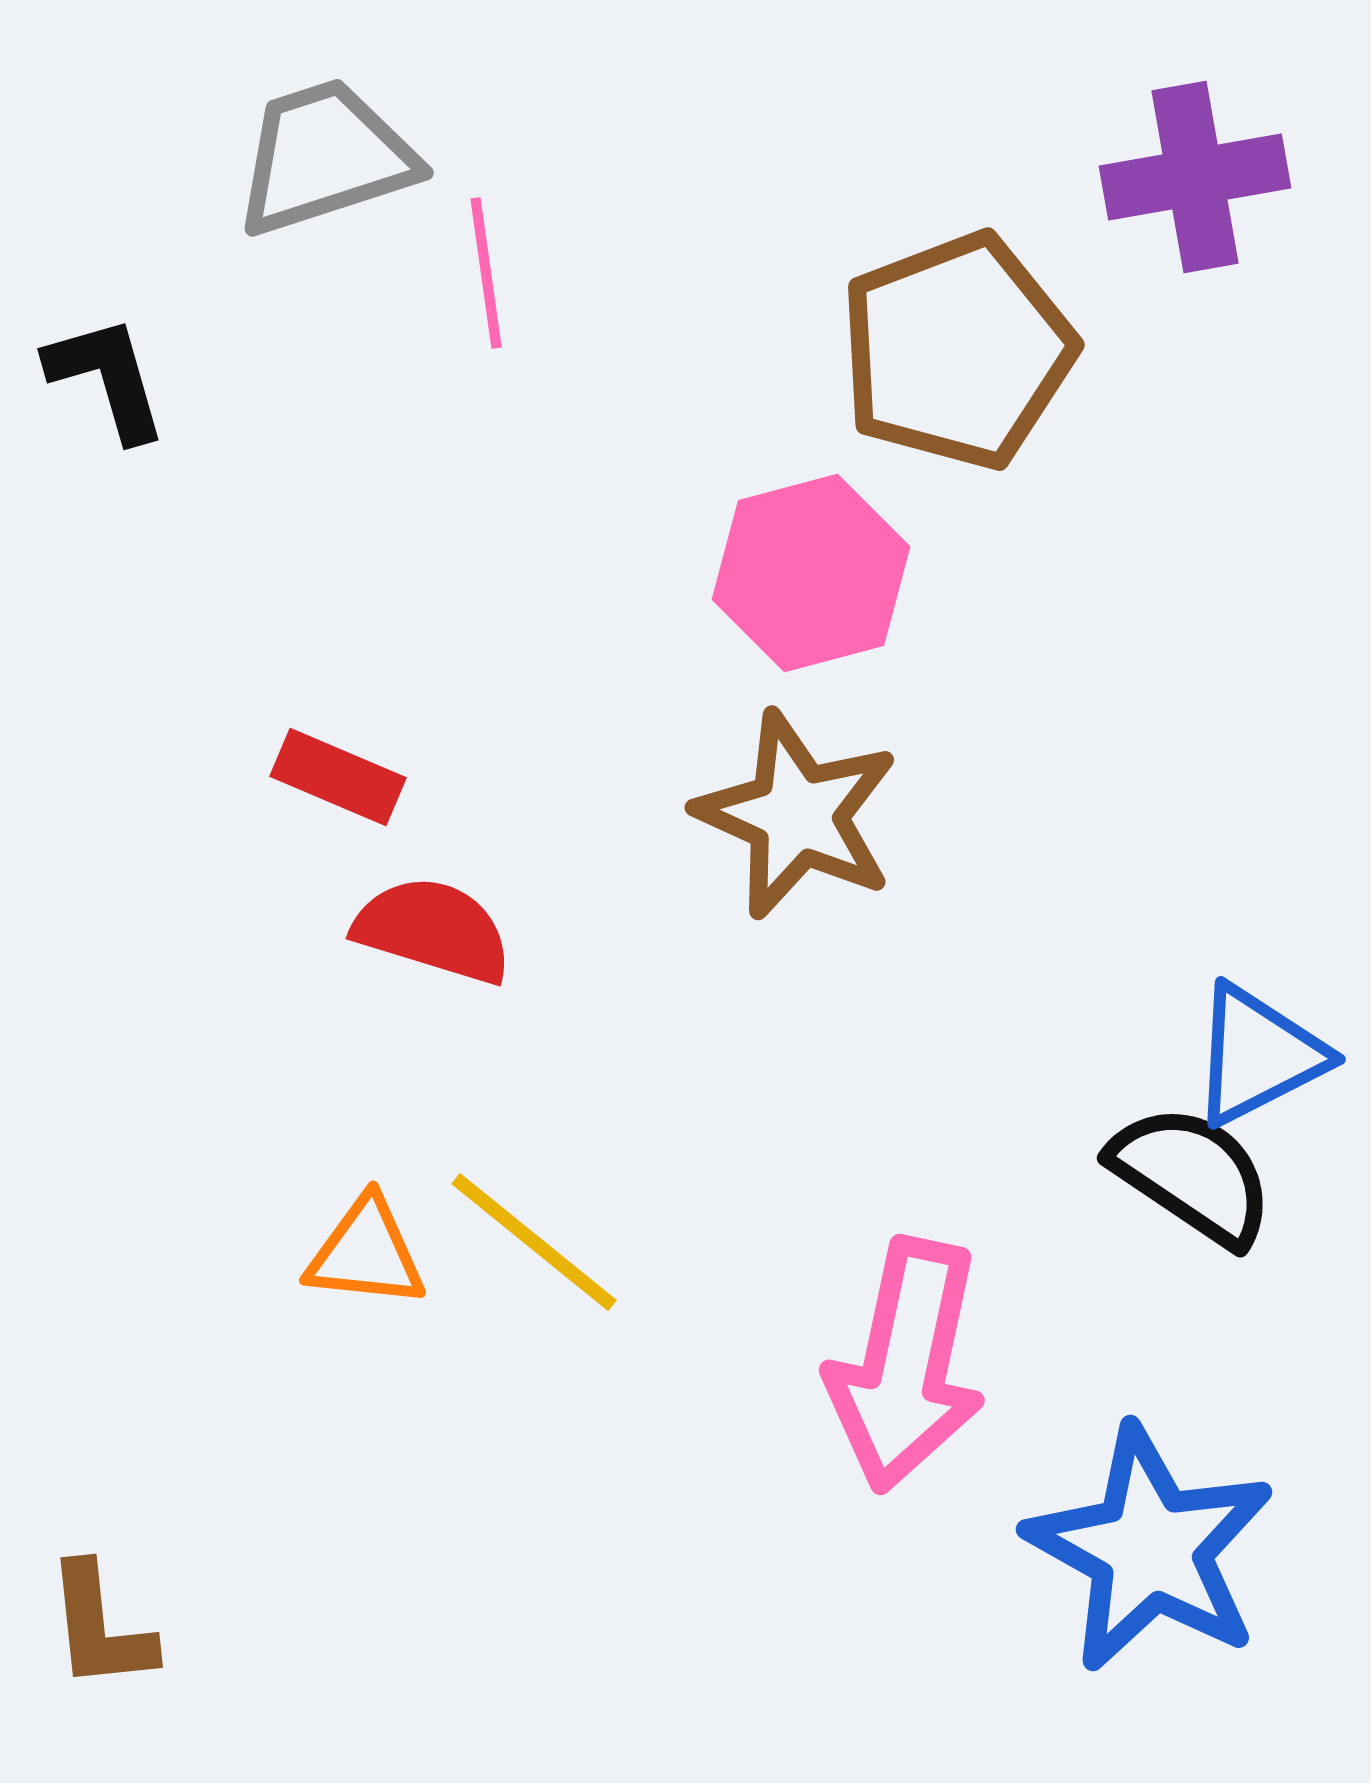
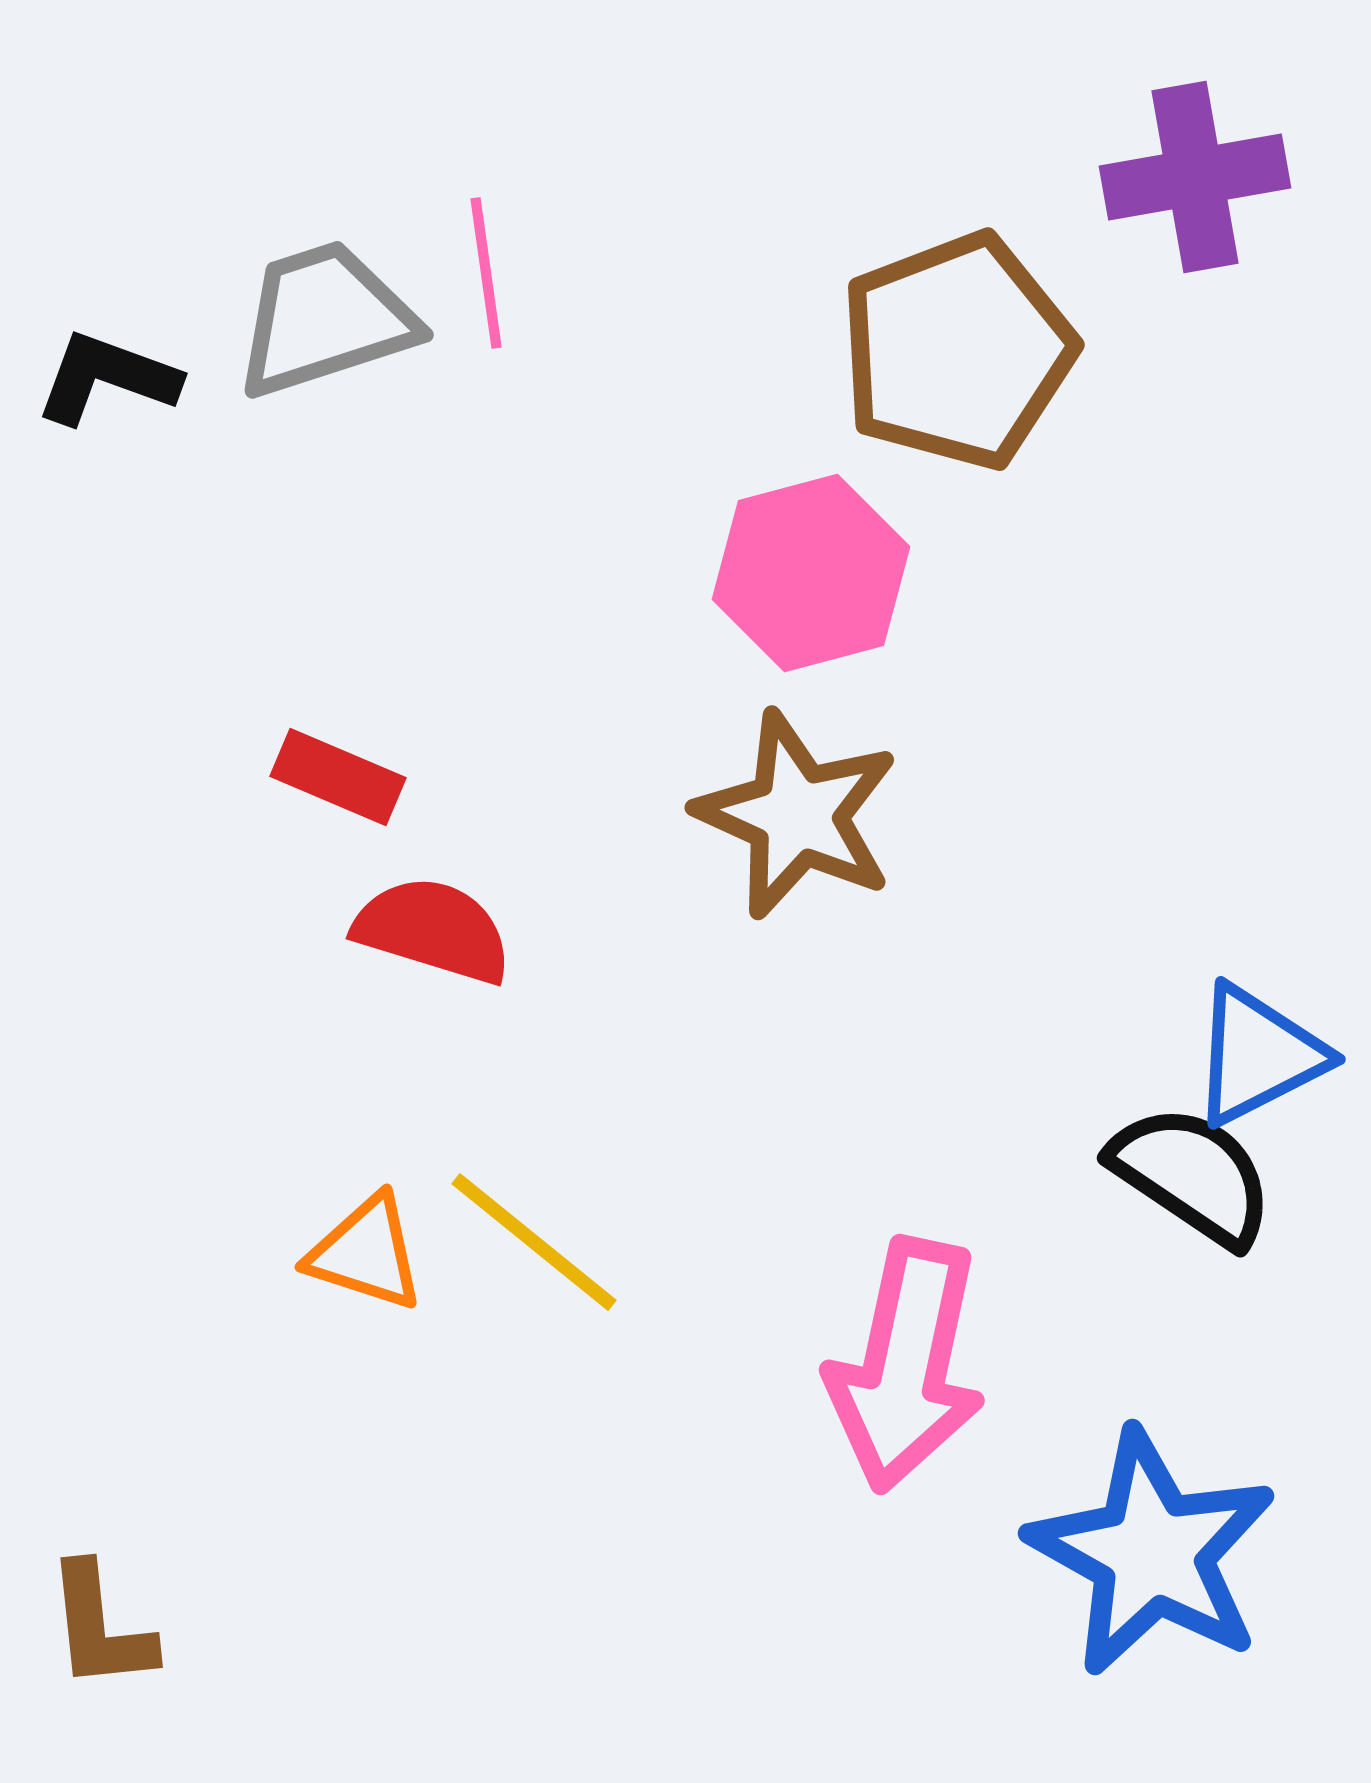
gray trapezoid: moved 162 px down
black L-shape: rotated 54 degrees counterclockwise
orange triangle: rotated 12 degrees clockwise
blue star: moved 2 px right, 4 px down
